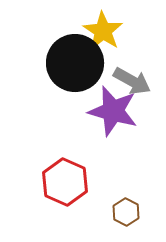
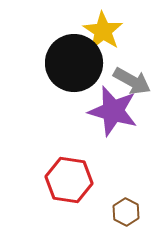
black circle: moved 1 px left
red hexagon: moved 4 px right, 2 px up; rotated 15 degrees counterclockwise
